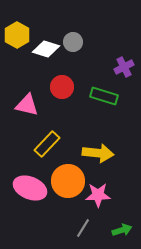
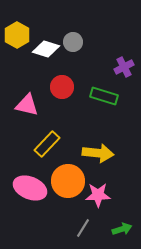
green arrow: moved 1 px up
